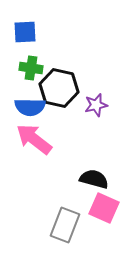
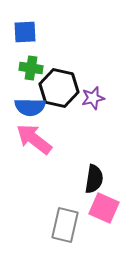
purple star: moved 3 px left, 7 px up
black semicircle: rotated 84 degrees clockwise
gray rectangle: rotated 8 degrees counterclockwise
